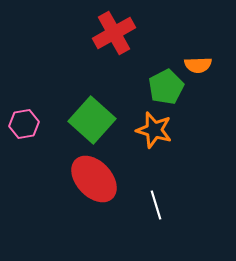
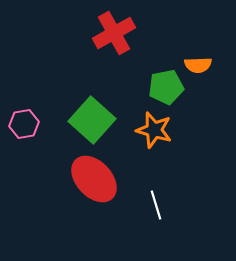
green pentagon: rotated 16 degrees clockwise
